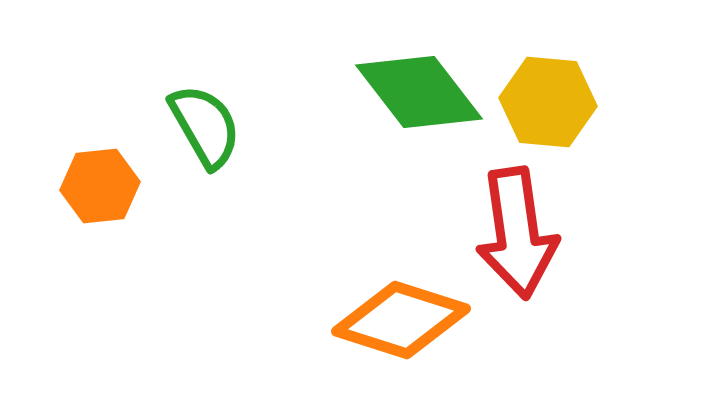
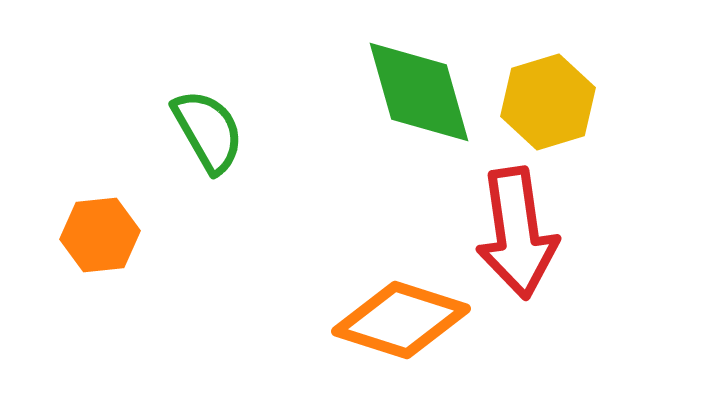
green diamond: rotated 22 degrees clockwise
yellow hexagon: rotated 22 degrees counterclockwise
green semicircle: moved 3 px right, 5 px down
orange hexagon: moved 49 px down
